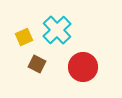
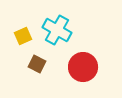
cyan cross: rotated 16 degrees counterclockwise
yellow square: moved 1 px left, 1 px up
